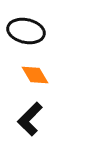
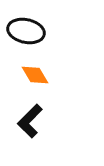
black L-shape: moved 2 px down
